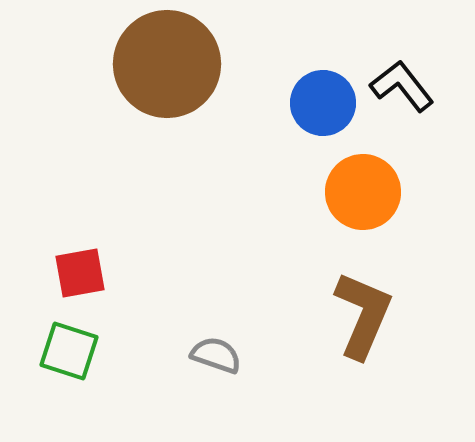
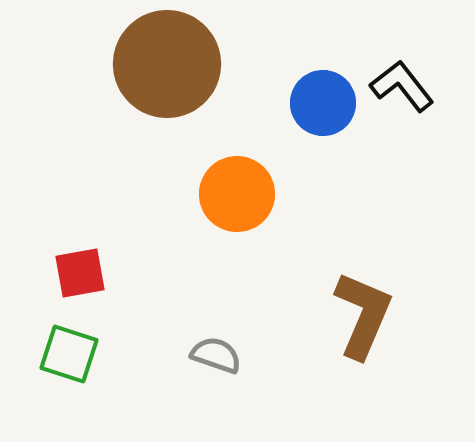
orange circle: moved 126 px left, 2 px down
green square: moved 3 px down
